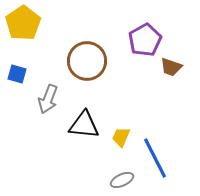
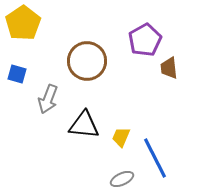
brown trapezoid: moved 2 px left, 1 px down; rotated 65 degrees clockwise
gray ellipse: moved 1 px up
